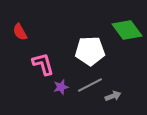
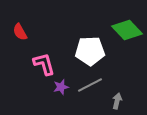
green diamond: rotated 8 degrees counterclockwise
pink L-shape: moved 1 px right
gray arrow: moved 4 px right, 5 px down; rotated 56 degrees counterclockwise
